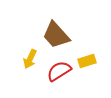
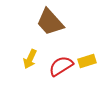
brown trapezoid: moved 6 px left, 13 px up
red semicircle: moved 2 px right, 5 px up
